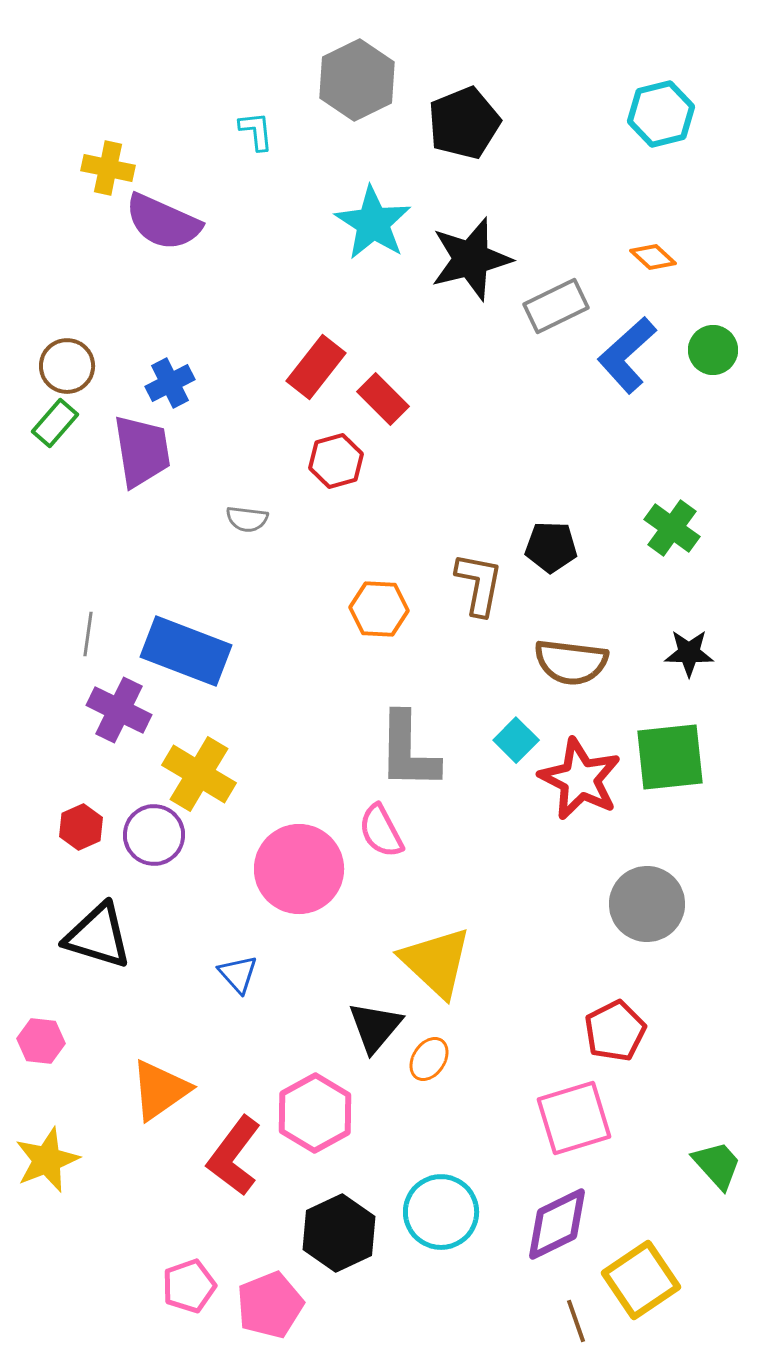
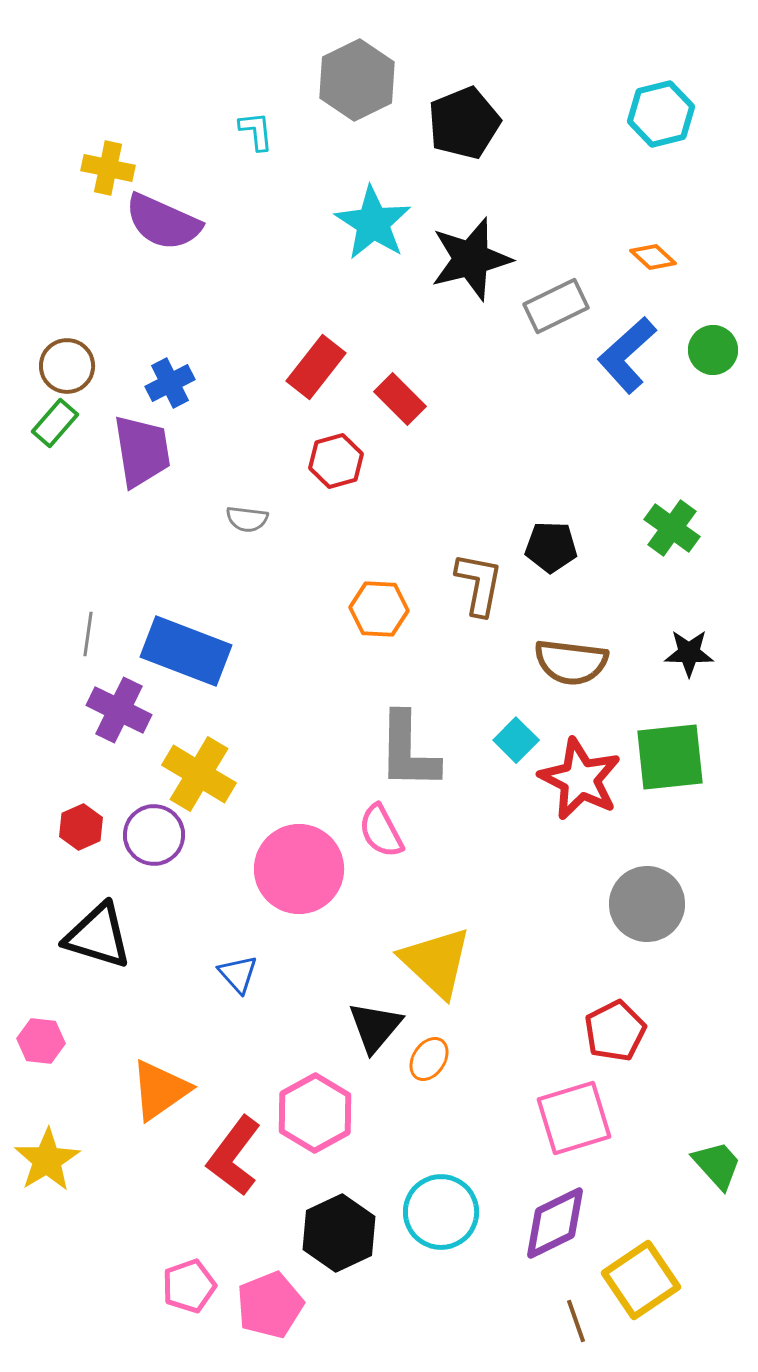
red rectangle at (383, 399): moved 17 px right
yellow star at (47, 1160): rotated 10 degrees counterclockwise
purple diamond at (557, 1224): moved 2 px left, 1 px up
